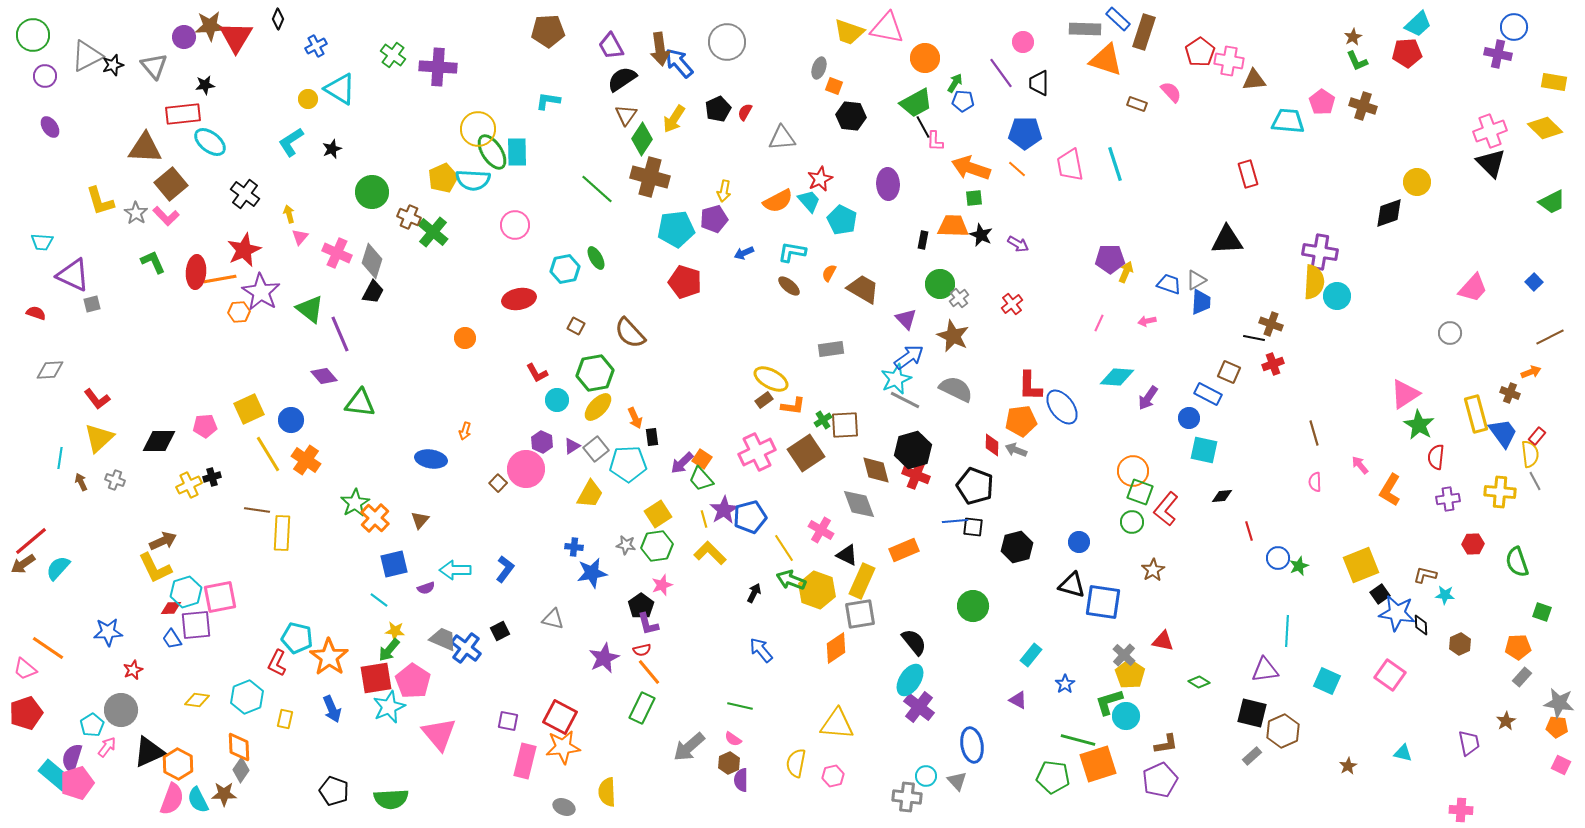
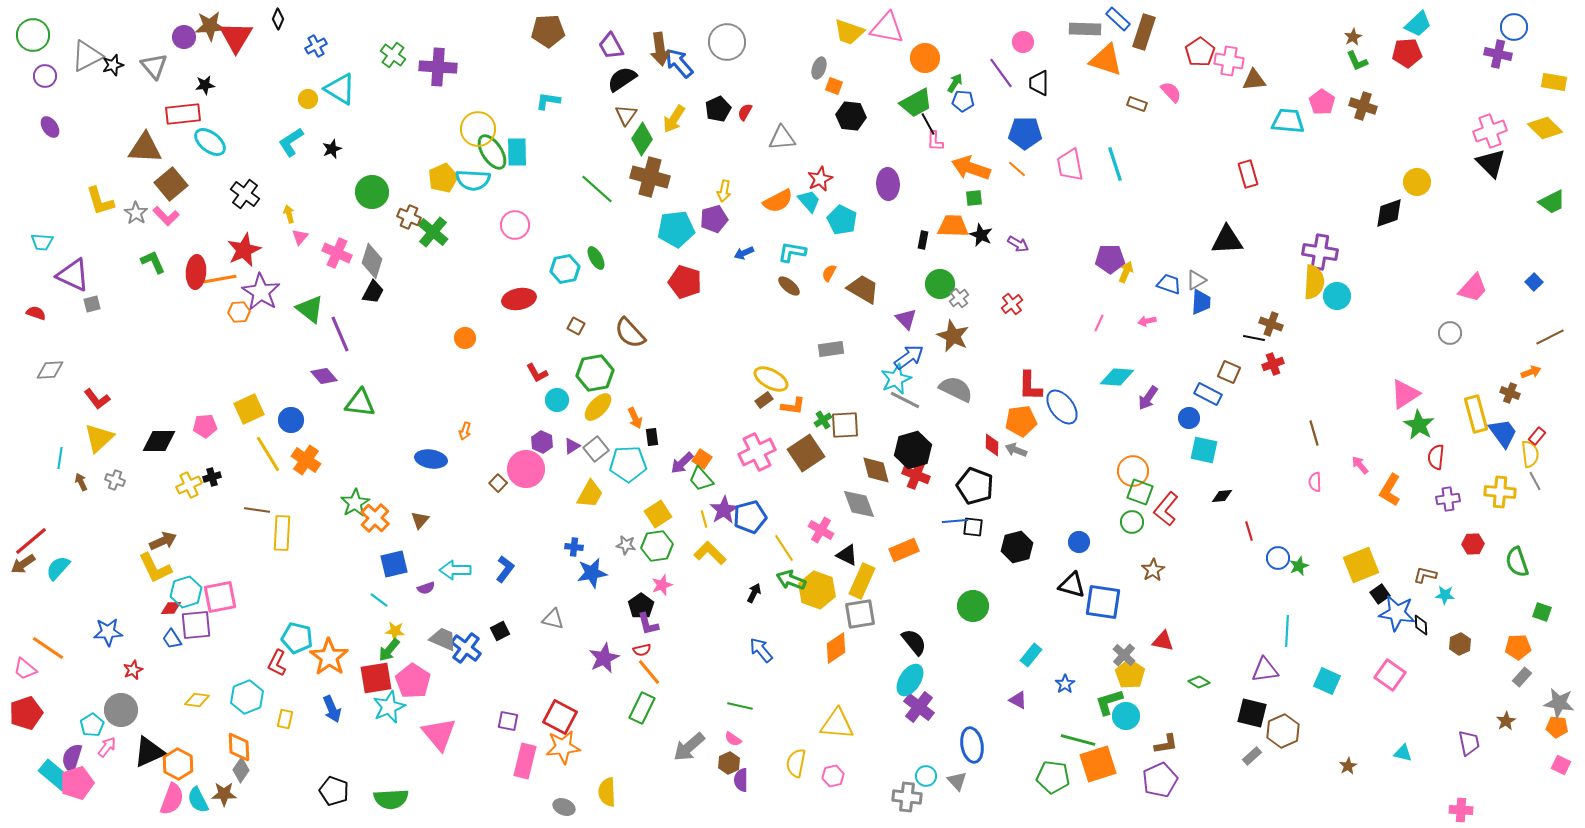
black line at (923, 127): moved 5 px right, 3 px up
